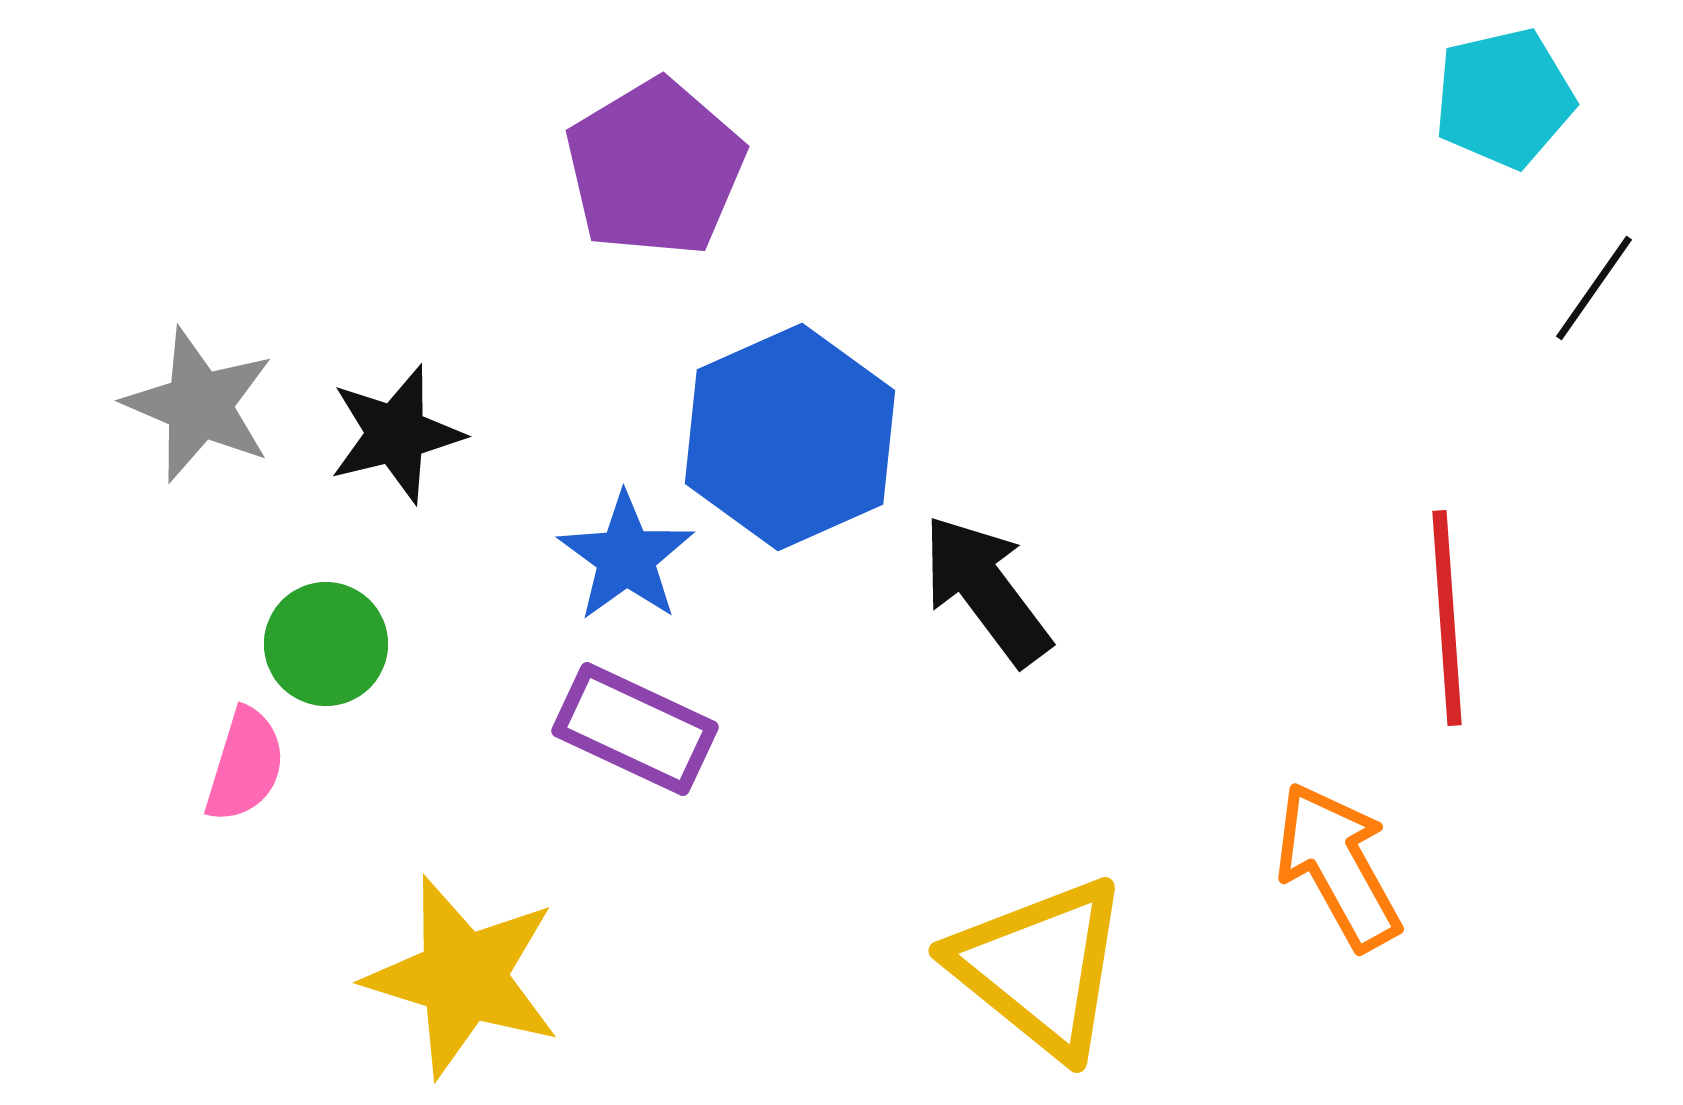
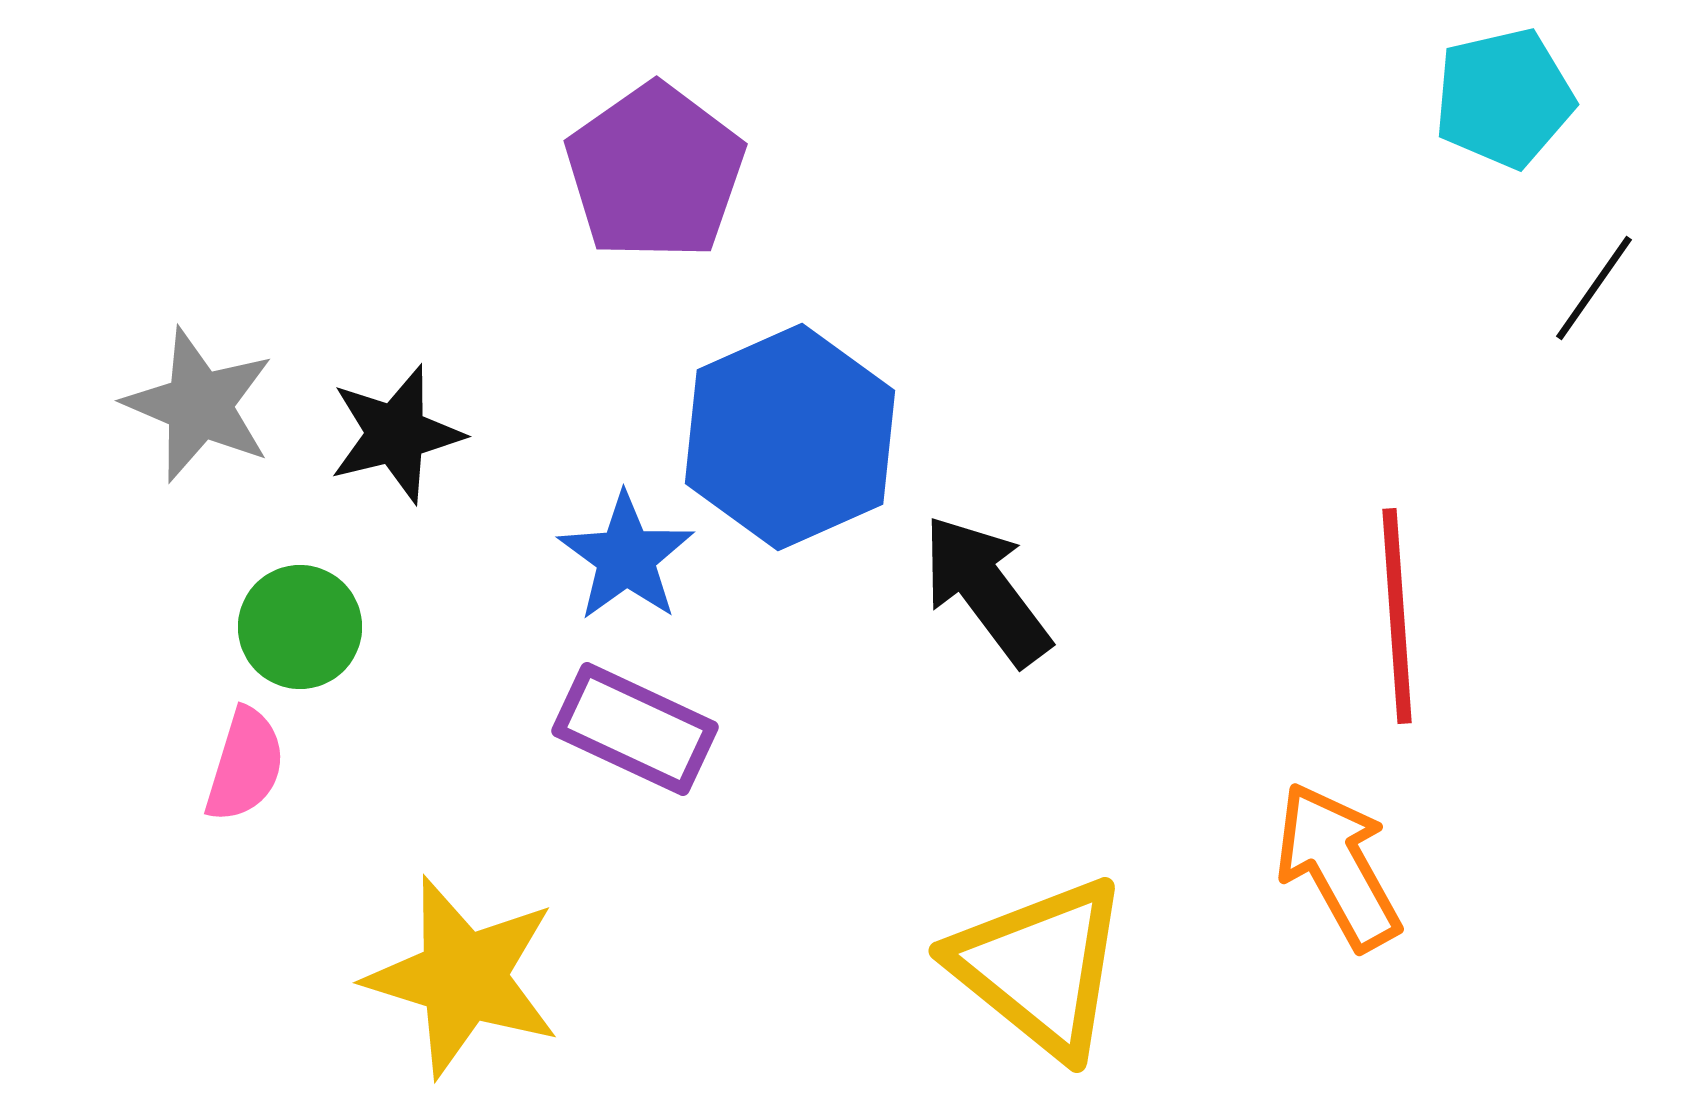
purple pentagon: moved 4 px down; rotated 4 degrees counterclockwise
red line: moved 50 px left, 2 px up
green circle: moved 26 px left, 17 px up
